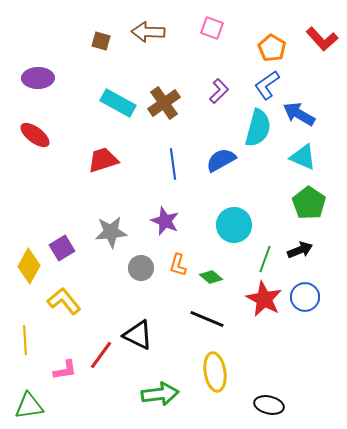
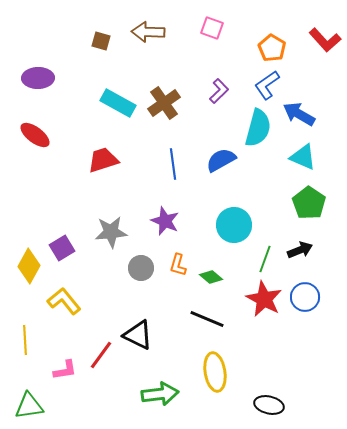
red L-shape: moved 3 px right, 1 px down
